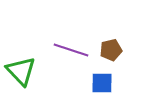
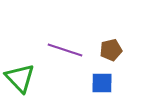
purple line: moved 6 px left
green triangle: moved 1 px left, 7 px down
